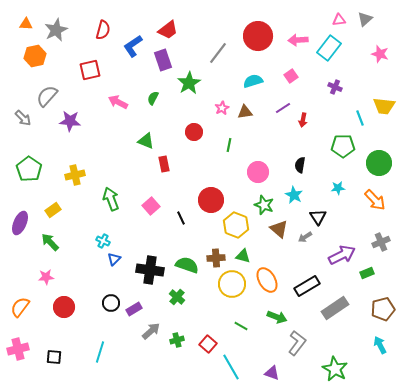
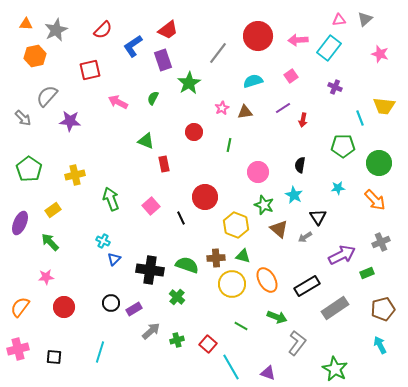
red semicircle at (103, 30): rotated 30 degrees clockwise
red circle at (211, 200): moved 6 px left, 3 px up
purple triangle at (272, 373): moved 4 px left
